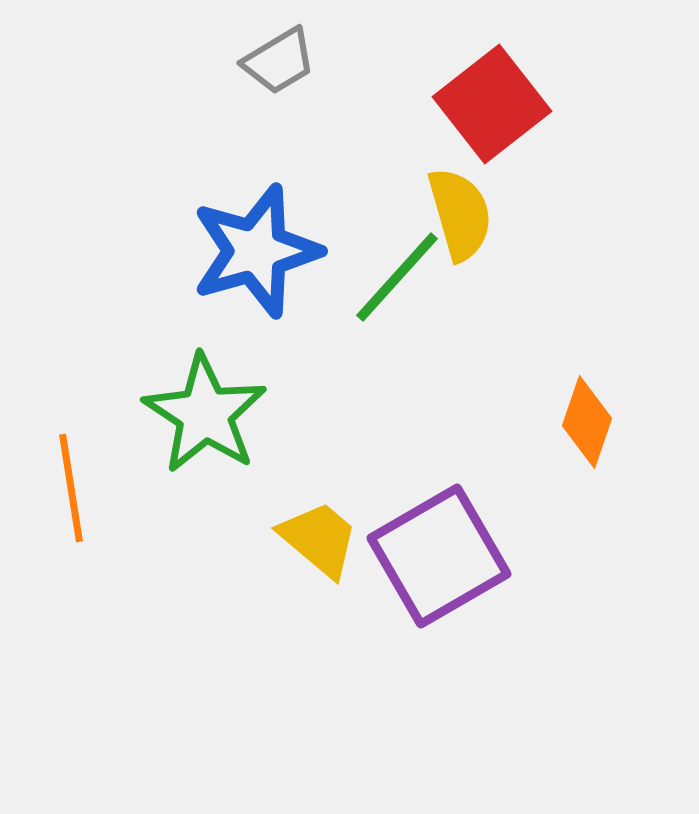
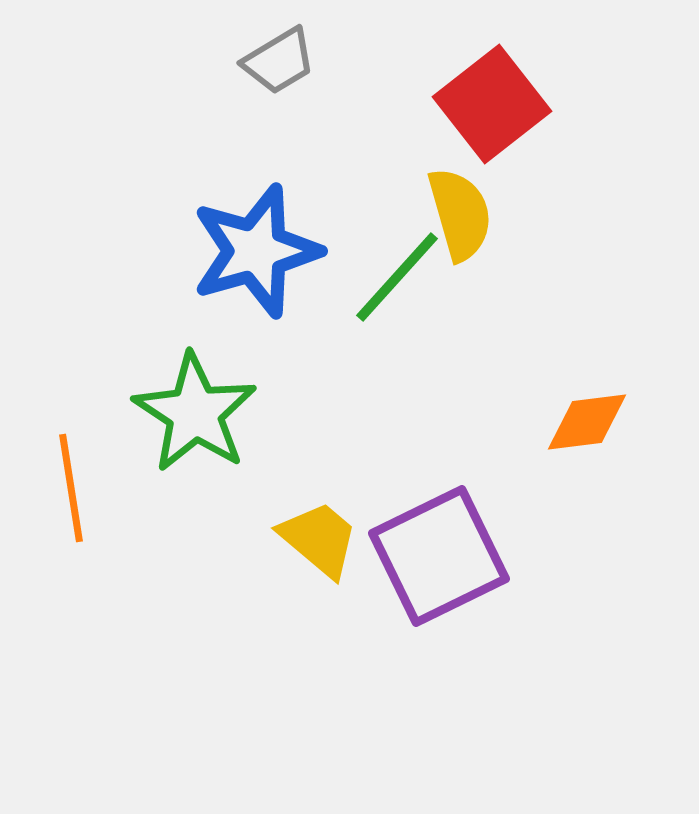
green star: moved 10 px left, 1 px up
orange diamond: rotated 64 degrees clockwise
purple square: rotated 4 degrees clockwise
